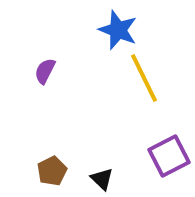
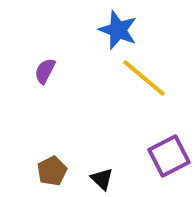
yellow line: rotated 24 degrees counterclockwise
